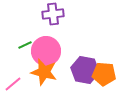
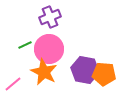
purple cross: moved 3 px left, 3 px down; rotated 15 degrees counterclockwise
pink circle: moved 3 px right, 2 px up
orange star: rotated 12 degrees clockwise
